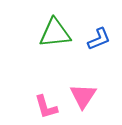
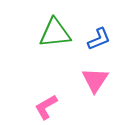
pink triangle: moved 12 px right, 16 px up
pink L-shape: rotated 76 degrees clockwise
